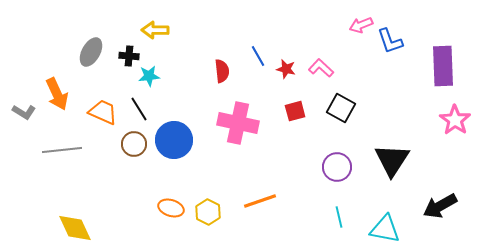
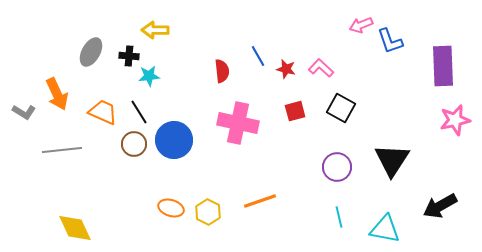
black line: moved 3 px down
pink star: rotated 24 degrees clockwise
